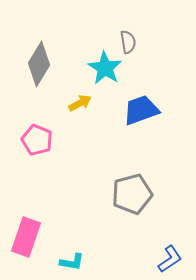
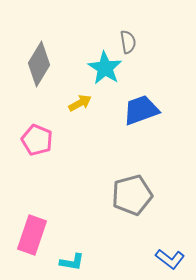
gray pentagon: moved 1 px down
pink rectangle: moved 6 px right, 2 px up
blue L-shape: rotated 72 degrees clockwise
